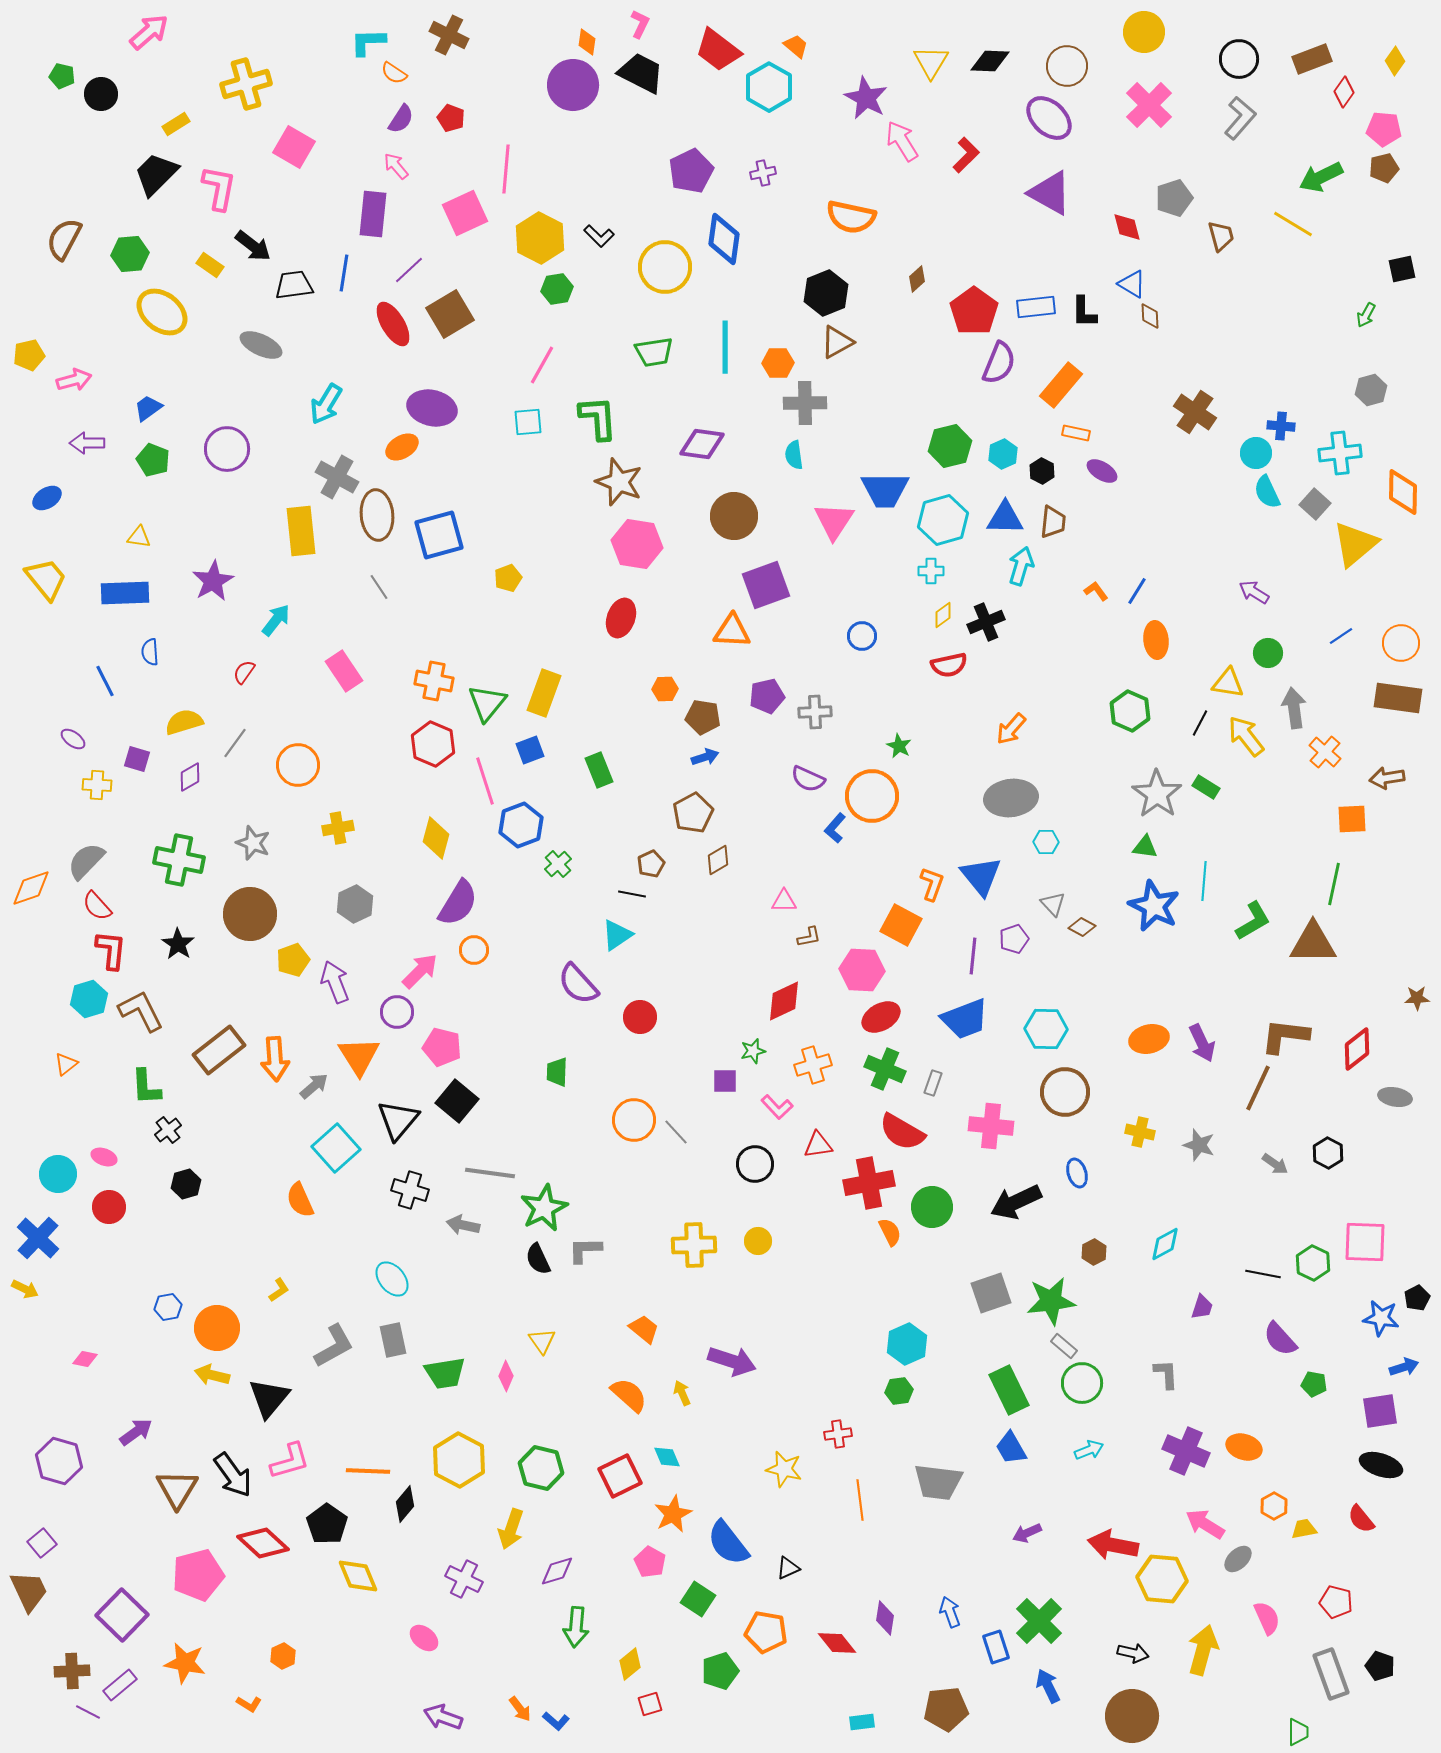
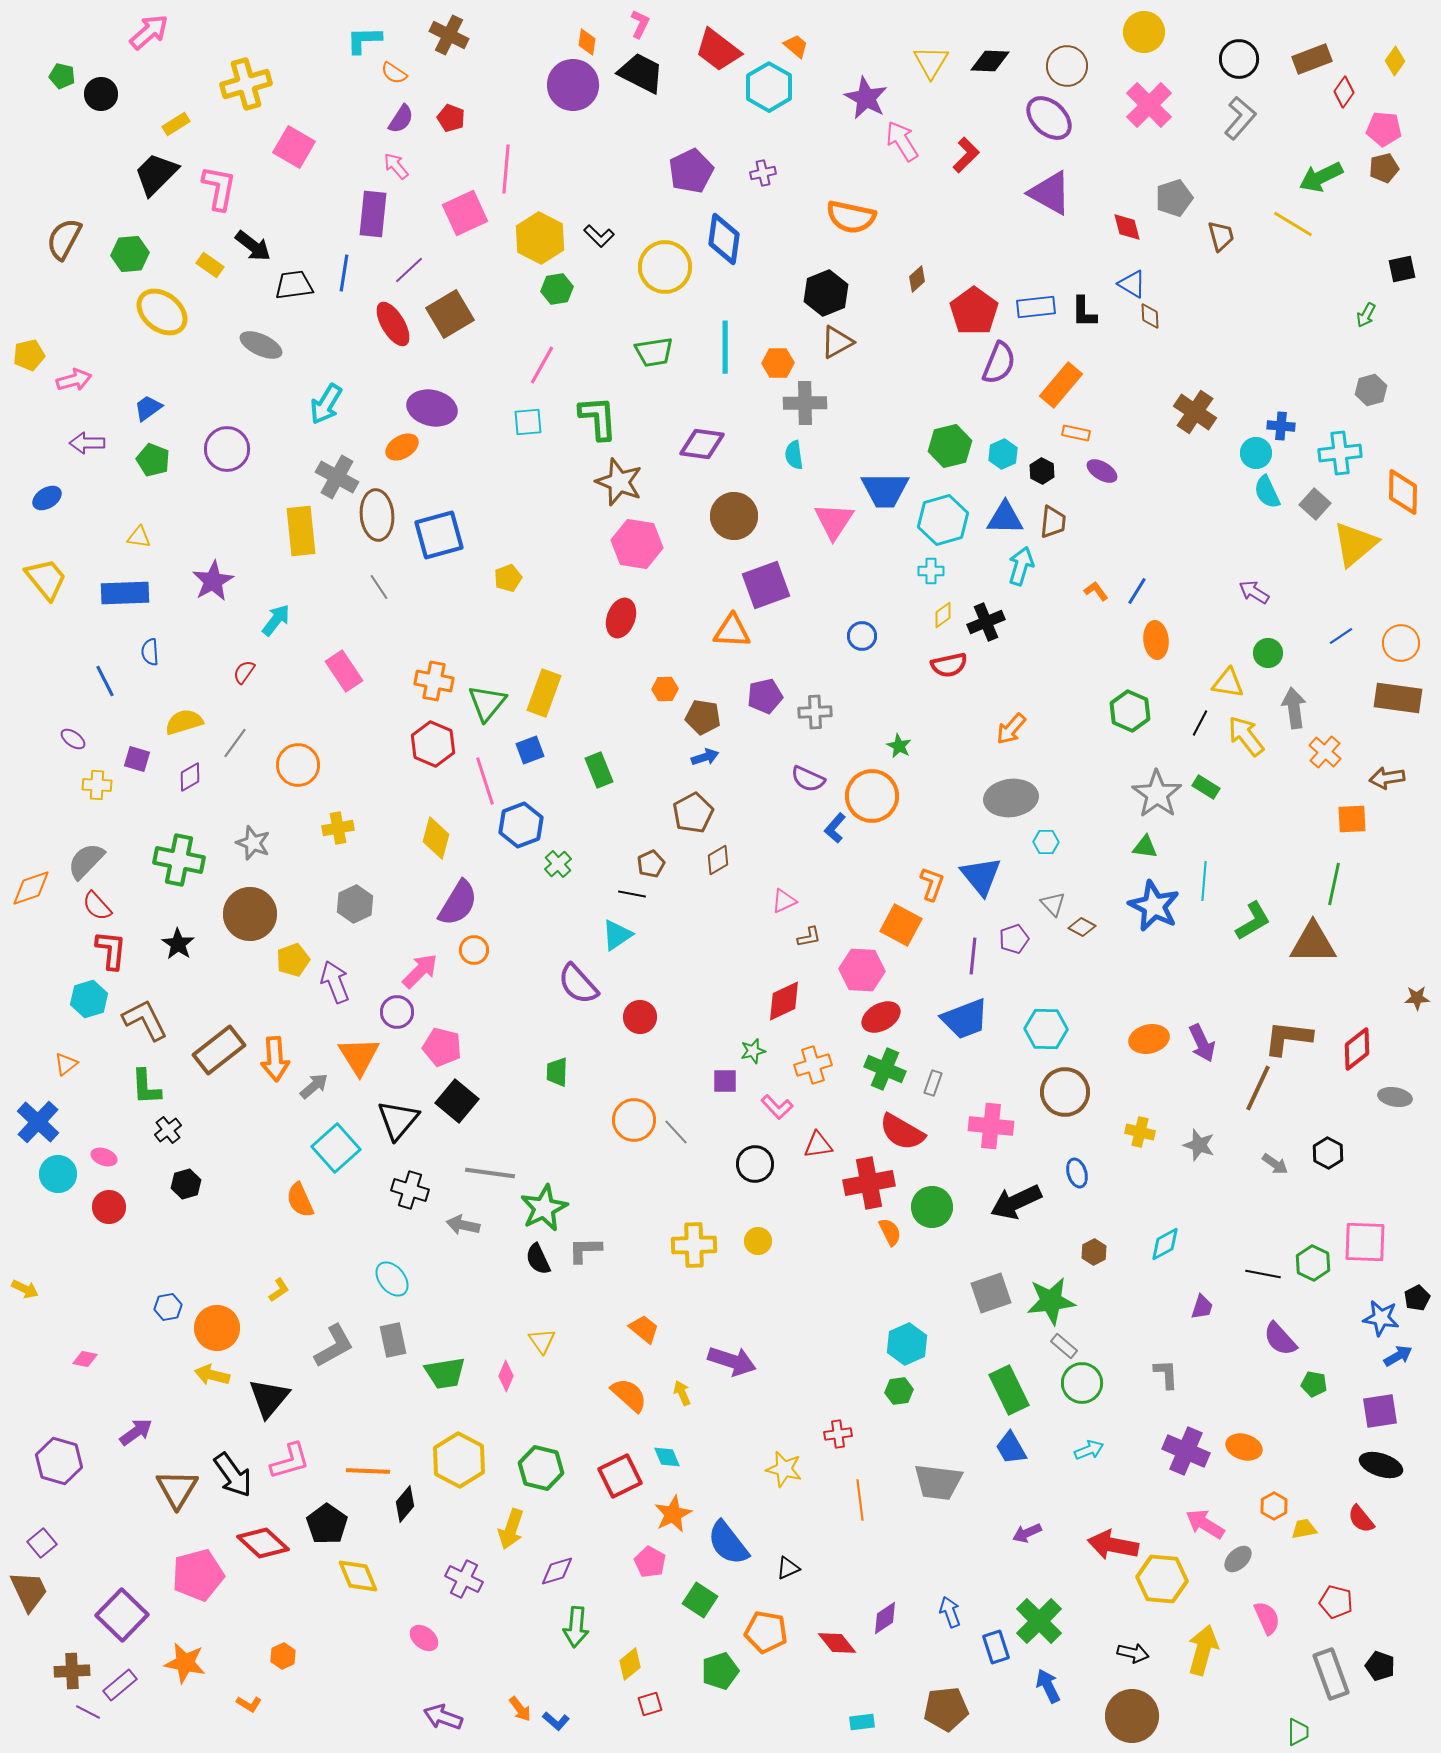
cyan L-shape at (368, 42): moved 4 px left, 2 px up
purple pentagon at (767, 696): moved 2 px left
pink triangle at (784, 901): rotated 24 degrees counterclockwise
brown L-shape at (141, 1011): moved 4 px right, 9 px down
brown L-shape at (1285, 1036): moved 3 px right, 2 px down
blue cross at (38, 1238): moved 116 px up
blue arrow at (1404, 1367): moved 6 px left, 11 px up; rotated 12 degrees counterclockwise
green square at (698, 1599): moved 2 px right, 1 px down
purple diamond at (885, 1618): rotated 48 degrees clockwise
